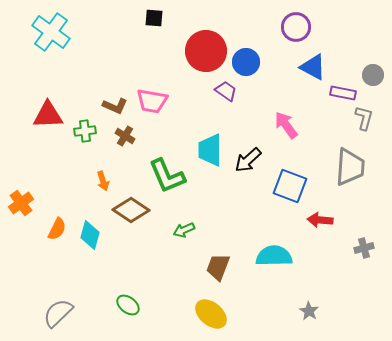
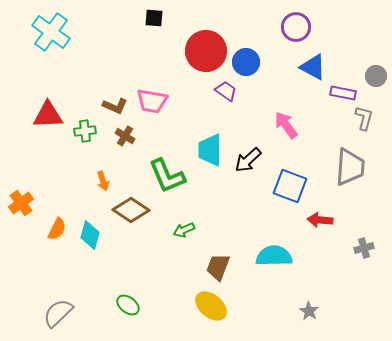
gray circle: moved 3 px right, 1 px down
yellow ellipse: moved 8 px up
